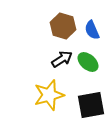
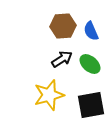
brown hexagon: rotated 20 degrees counterclockwise
blue semicircle: moved 1 px left, 1 px down
green ellipse: moved 2 px right, 2 px down
